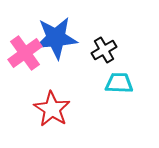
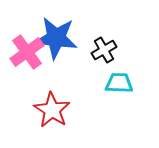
blue star: rotated 12 degrees clockwise
pink cross: moved 2 px right, 1 px up
red star: moved 1 px down
